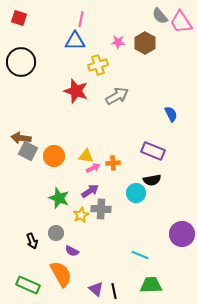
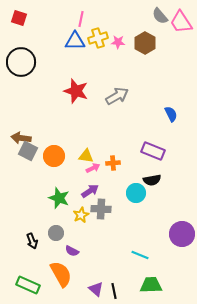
yellow cross: moved 27 px up
